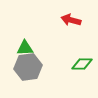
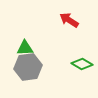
red arrow: moved 2 px left; rotated 18 degrees clockwise
green diamond: rotated 30 degrees clockwise
